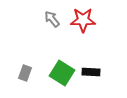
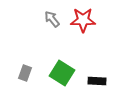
black rectangle: moved 6 px right, 9 px down
